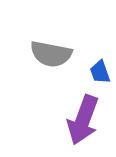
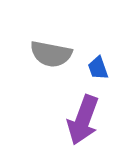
blue trapezoid: moved 2 px left, 4 px up
